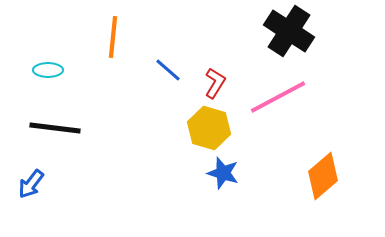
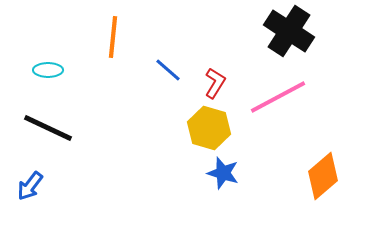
black line: moved 7 px left; rotated 18 degrees clockwise
blue arrow: moved 1 px left, 2 px down
